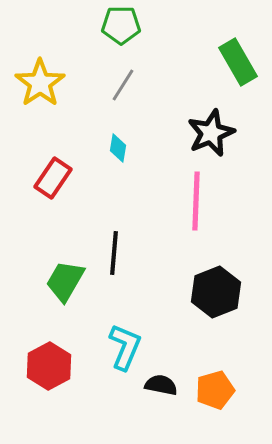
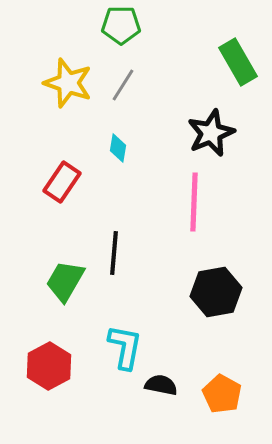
yellow star: moved 28 px right; rotated 18 degrees counterclockwise
red rectangle: moved 9 px right, 4 px down
pink line: moved 2 px left, 1 px down
black hexagon: rotated 12 degrees clockwise
cyan L-shape: rotated 12 degrees counterclockwise
orange pentagon: moved 7 px right, 4 px down; rotated 27 degrees counterclockwise
